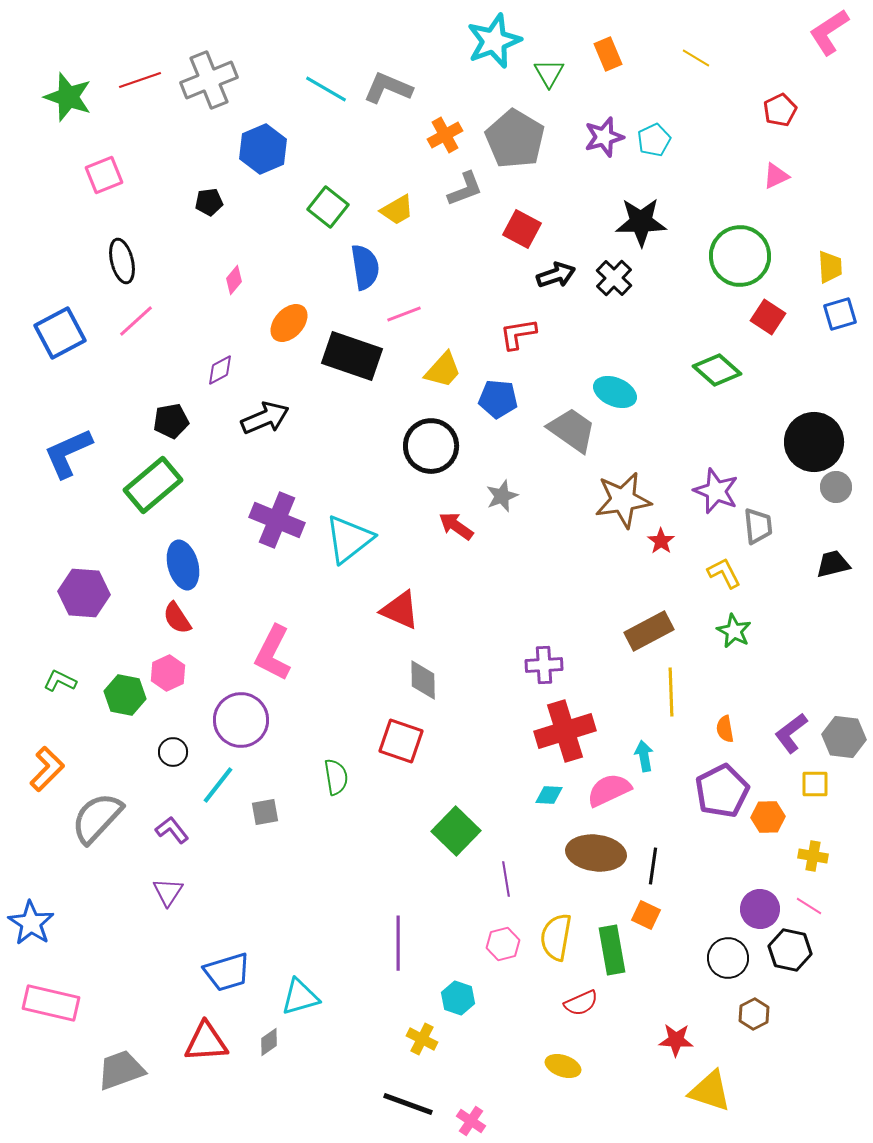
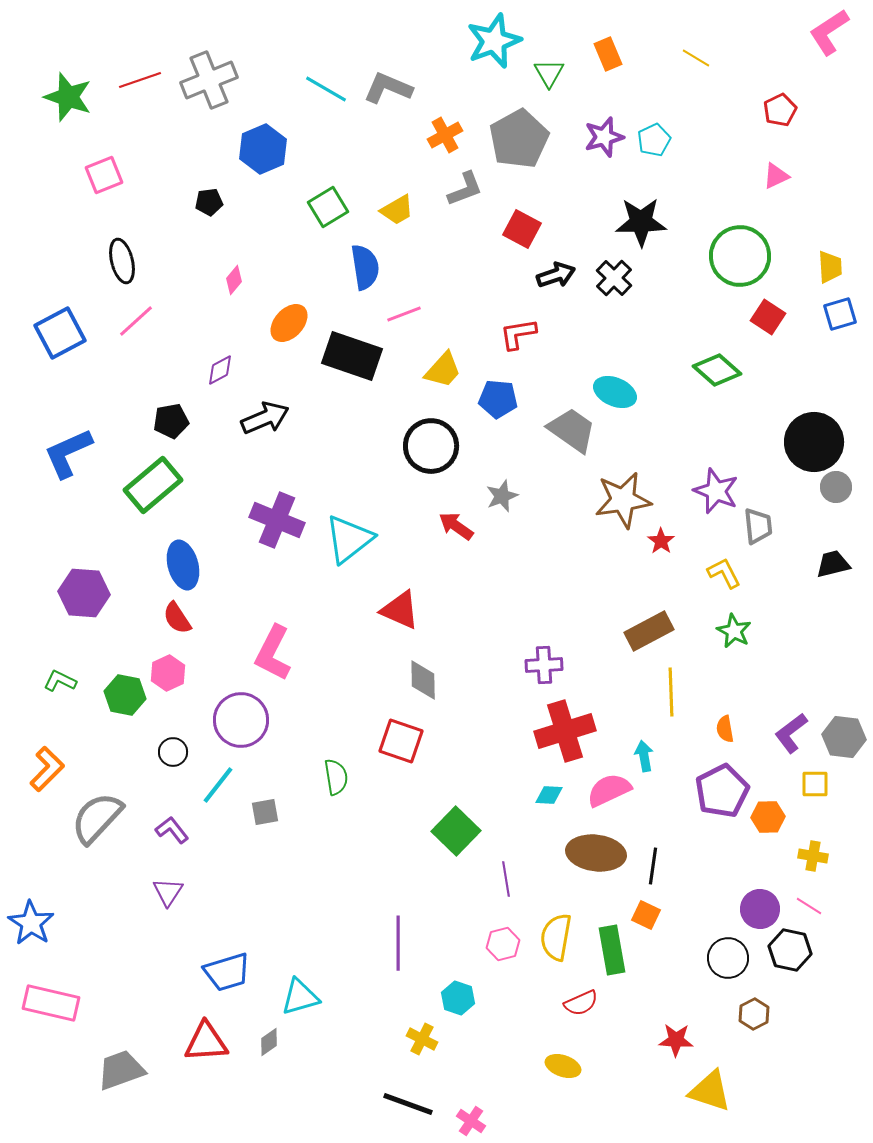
gray pentagon at (515, 139): moved 4 px right; rotated 12 degrees clockwise
green square at (328, 207): rotated 21 degrees clockwise
